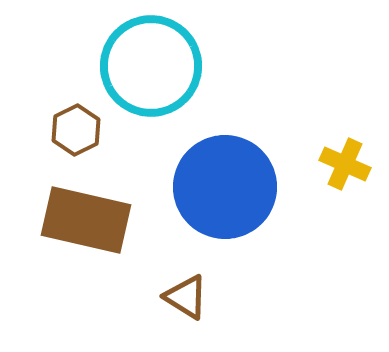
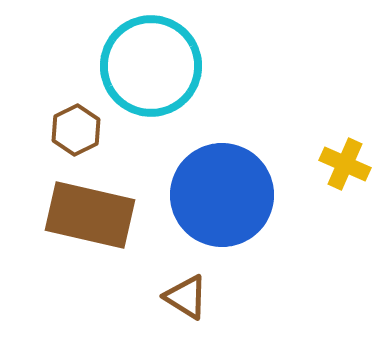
blue circle: moved 3 px left, 8 px down
brown rectangle: moved 4 px right, 5 px up
